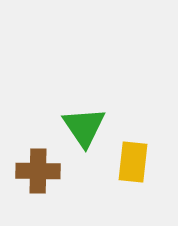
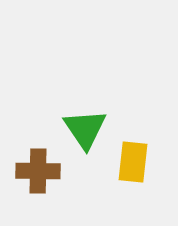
green triangle: moved 1 px right, 2 px down
